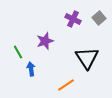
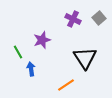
purple star: moved 3 px left, 1 px up
black triangle: moved 2 px left
